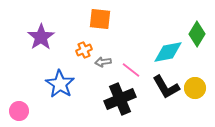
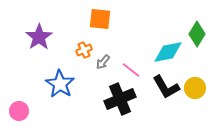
purple star: moved 2 px left
gray arrow: rotated 42 degrees counterclockwise
